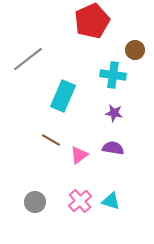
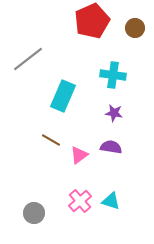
brown circle: moved 22 px up
purple semicircle: moved 2 px left, 1 px up
gray circle: moved 1 px left, 11 px down
